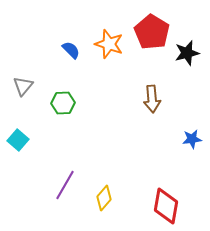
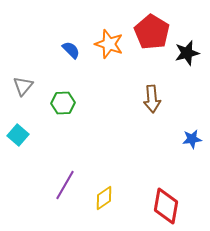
cyan square: moved 5 px up
yellow diamond: rotated 15 degrees clockwise
